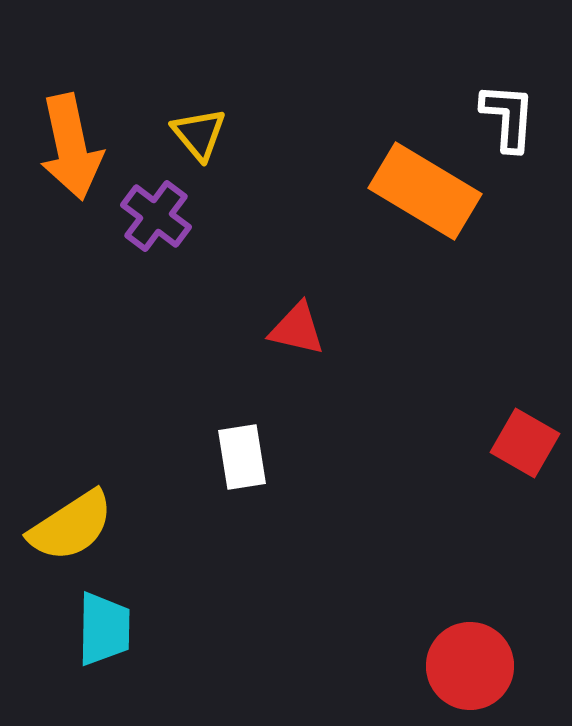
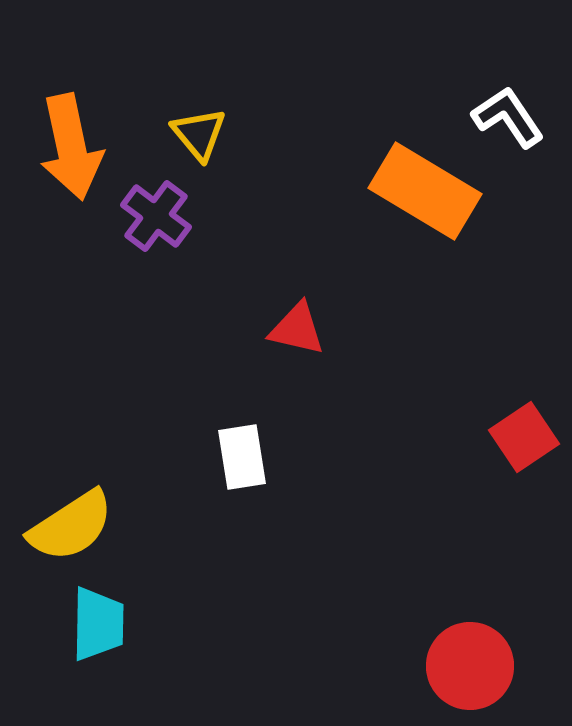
white L-shape: rotated 38 degrees counterclockwise
red square: moved 1 px left, 6 px up; rotated 26 degrees clockwise
cyan trapezoid: moved 6 px left, 5 px up
